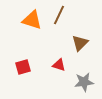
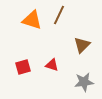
brown triangle: moved 2 px right, 2 px down
red triangle: moved 7 px left
